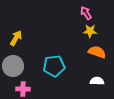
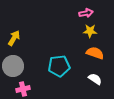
pink arrow: rotated 112 degrees clockwise
yellow arrow: moved 2 px left
orange semicircle: moved 2 px left, 1 px down
cyan pentagon: moved 5 px right
white semicircle: moved 2 px left, 2 px up; rotated 32 degrees clockwise
pink cross: rotated 16 degrees counterclockwise
